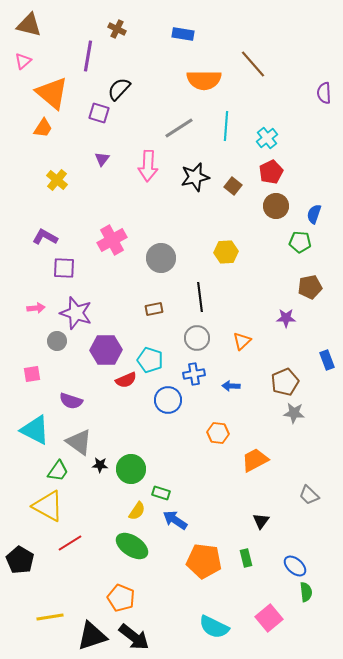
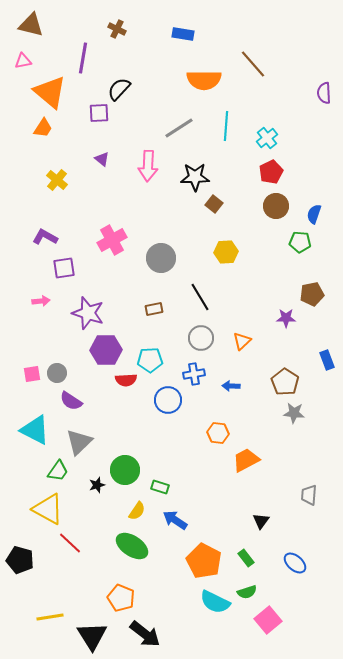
brown triangle at (29, 25): moved 2 px right
purple line at (88, 56): moved 5 px left, 2 px down
pink triangle at (23, 61): rotated 30 degrees clockwise
orange triangle at (52, 93): moved 2 px left, 1 px up
purple square at (99, 113): rotated 20 degrees counterclockwise
purple triangle at (102, 159): rotated 28 degrees counterclockwise
black star at (195, 177): rotated 12 degrees clockwise
brown square at (233, 186): moved 19 px left, 18 px down
purple square at (64, 268): rotated 10 degrees counterclockwise
brown pentagon at (310, 287): moved 2 px right, 7 px down
black line at (200, 297): rotated 24 degrees counterclockwise
pink arrow at (36, 308): moved 5 px right, 7 px up
purple star at (76, 313): moved 12 px right
gray circle at (197, 338): moved 4 px right
gray circle at (57, 341): moved 32 px down
cyan pentagon at (150, 360): rotated 20 degrees counterclockwise
red semicircle at (126, 380): rotated 20 degrees clockwise
brown pentagon at (285, 382): rotated 16 degrees counterclockwise
purple semicircle at (71, 401): rotated 15 degrees clockwise
gray triangle at (79, 442): rotated 40 degrees clockwise
orange trapezoid at (255, 460): moved 9 px left
black star at (100, 465): moved 3 px left, 20 px down; rotated 21 degrees counterclockwise
green circle at (131, 469): moved 6 px left, 1 px down
green rectangle at (161, 493): moved 1 px left, 6 px up
gray trapezoid at (309, 495): rotated 50 degrees clockwise
yellow triangle at (48, 506): moved 3 px down
red line at (70, 543): rotated 75 degrees clockwise
green rectangle at (246, 558): rotated 24 degrees counterclockwise
black pentagon at (20, 560): rotated 16 degrees counterclockwise
orange pentagon at (204, 561): rotated 20 degrees clockwise
blue ellipse at (295, 566): moved 3 px up
green semicircle at (306, 592): moved 59 px left; rotated 78 degrees clockwise
pink square at (269, 618): moved 1 px left, 2 px down
cyan semicircle at (214, 627): moved 1 px right, 25 px up
black triangle at (92, 636): rotated 44 degrees counterclockwise
black arrow at (134, 637): moved 11 px right, 3 px up
